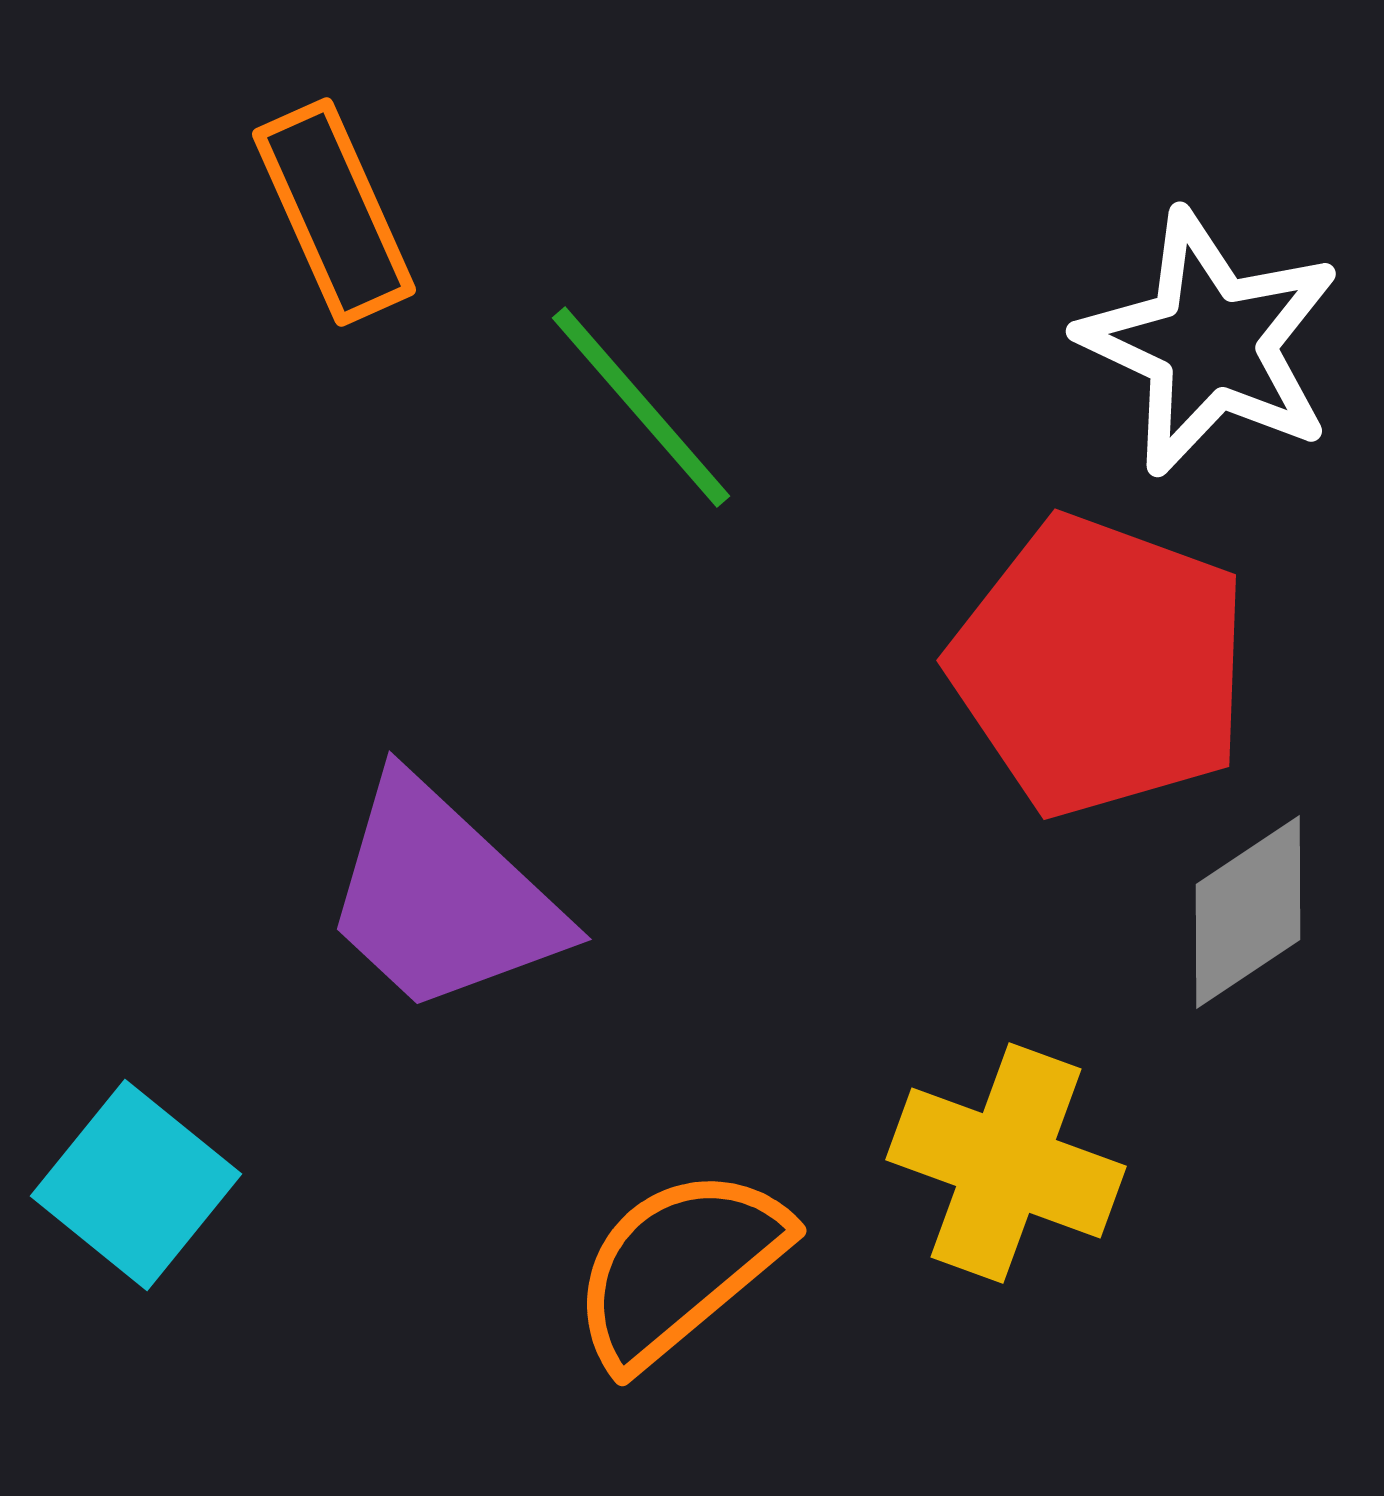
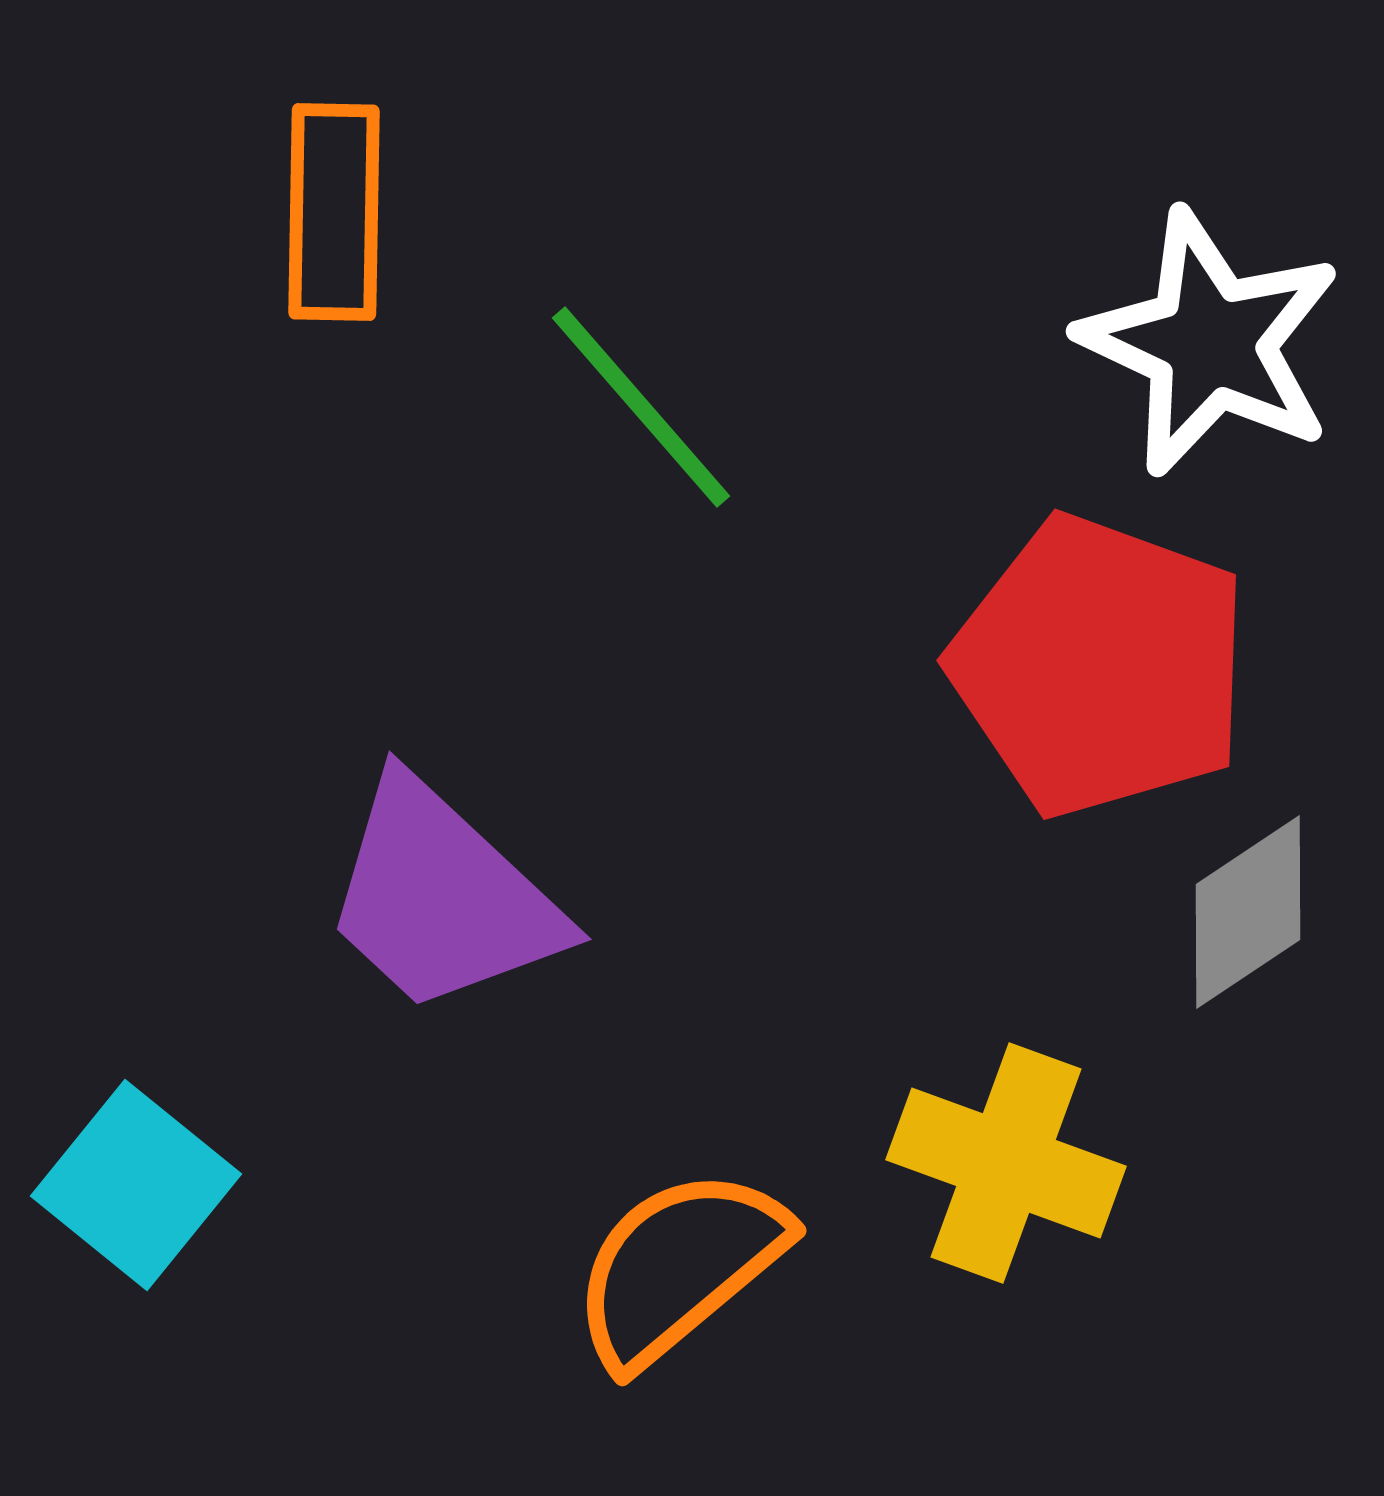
orange rectangle: rotated 25 degrees clockwise
